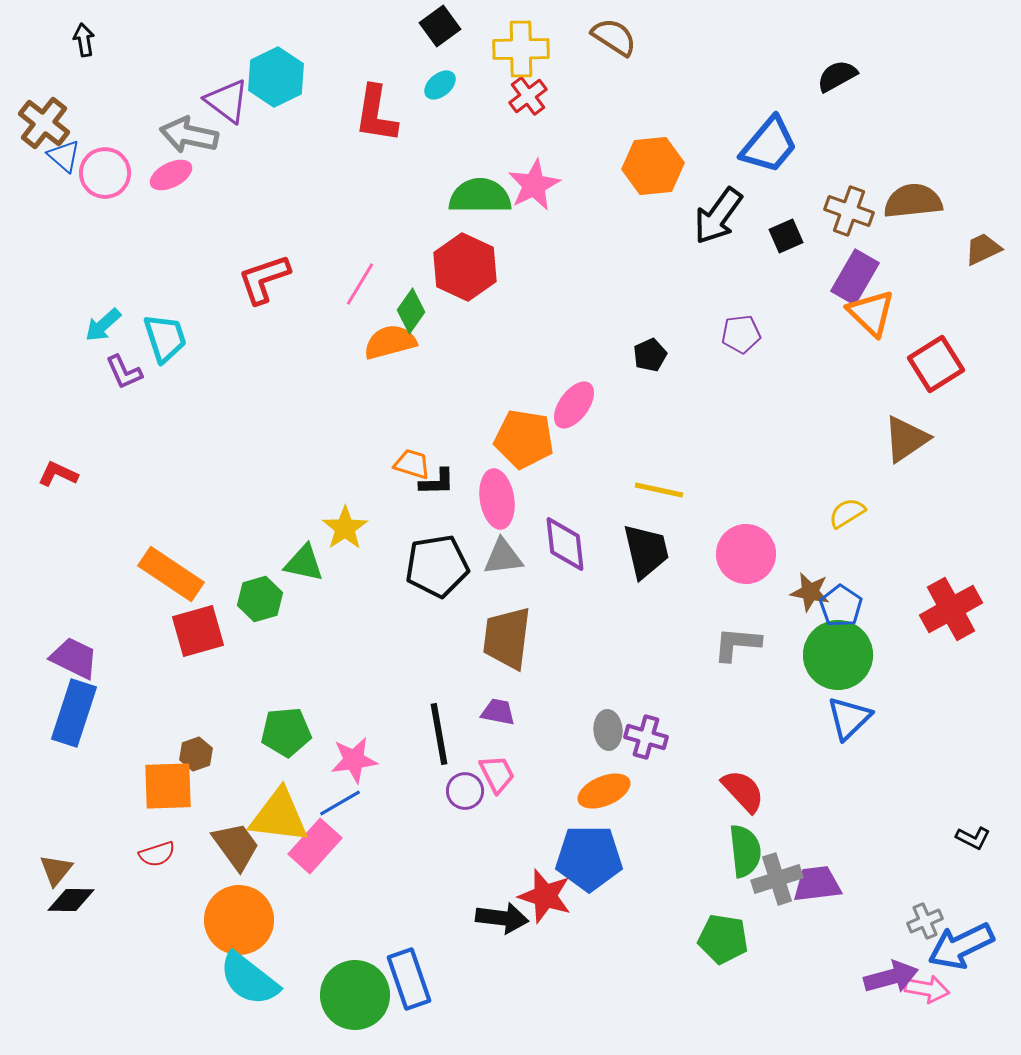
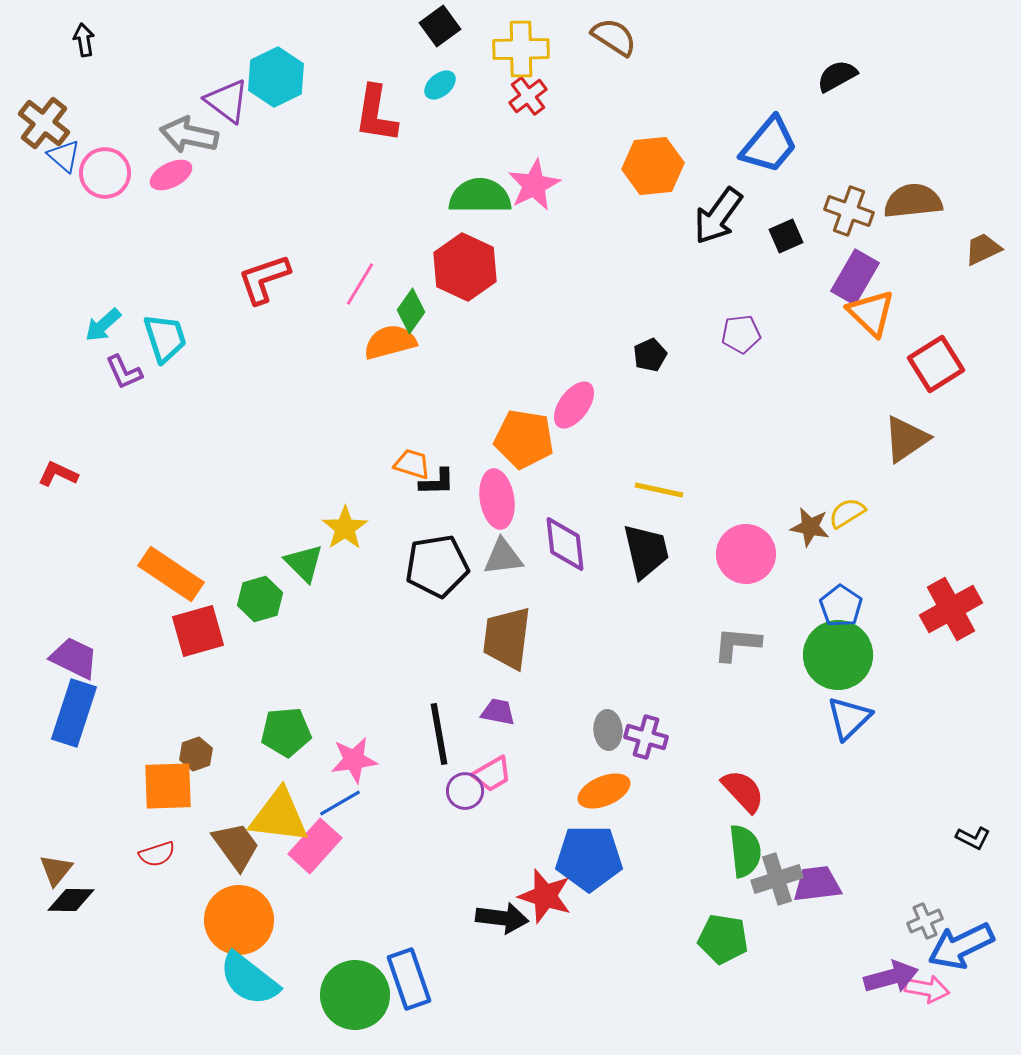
green triangle at (304, 563): rotated 33 degrees clockwise
brown star at (810, 592): moved 65 px up
pink trapezoid at (497, 774): moved 5 px left; rotated 87 degrees clockwise
